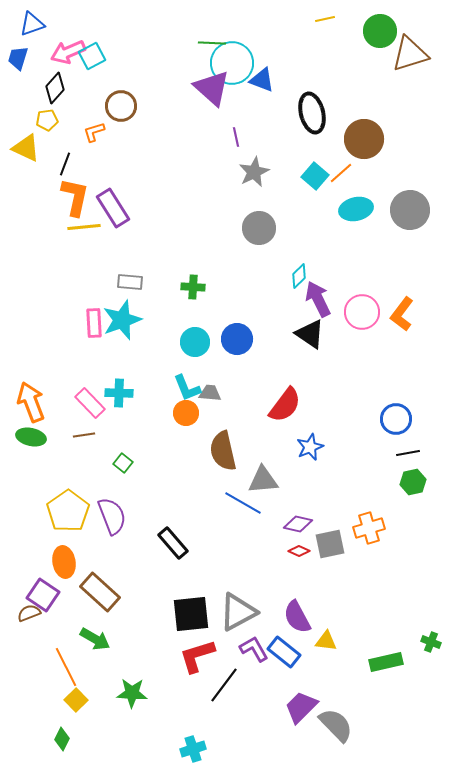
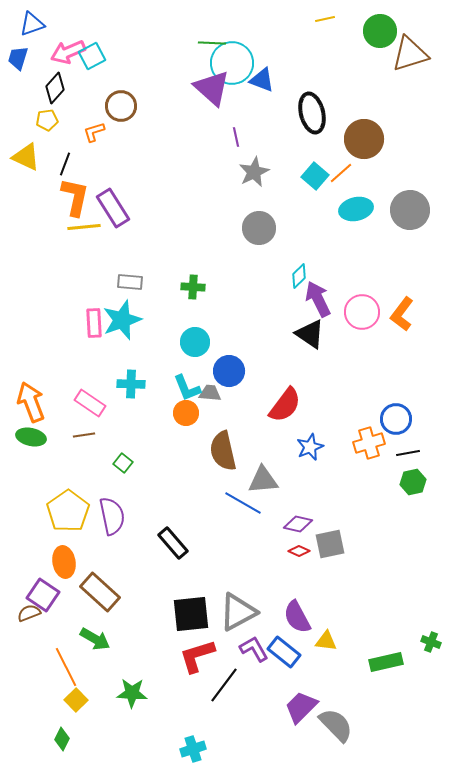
yellow triangle at (26, 148): moved 9 px down
blue circle at (237, 339): moved 8 px left, 32 px down
cyan cross at (119, 393): moved 12 px right, 9 px up
pink rectangle at (90, 403): rotated 12 degrees counterclockwise
purple semicircle at (112, 516): rotated 9 degrees clockwise
orange cross at (369, 528): moved 85 px up
